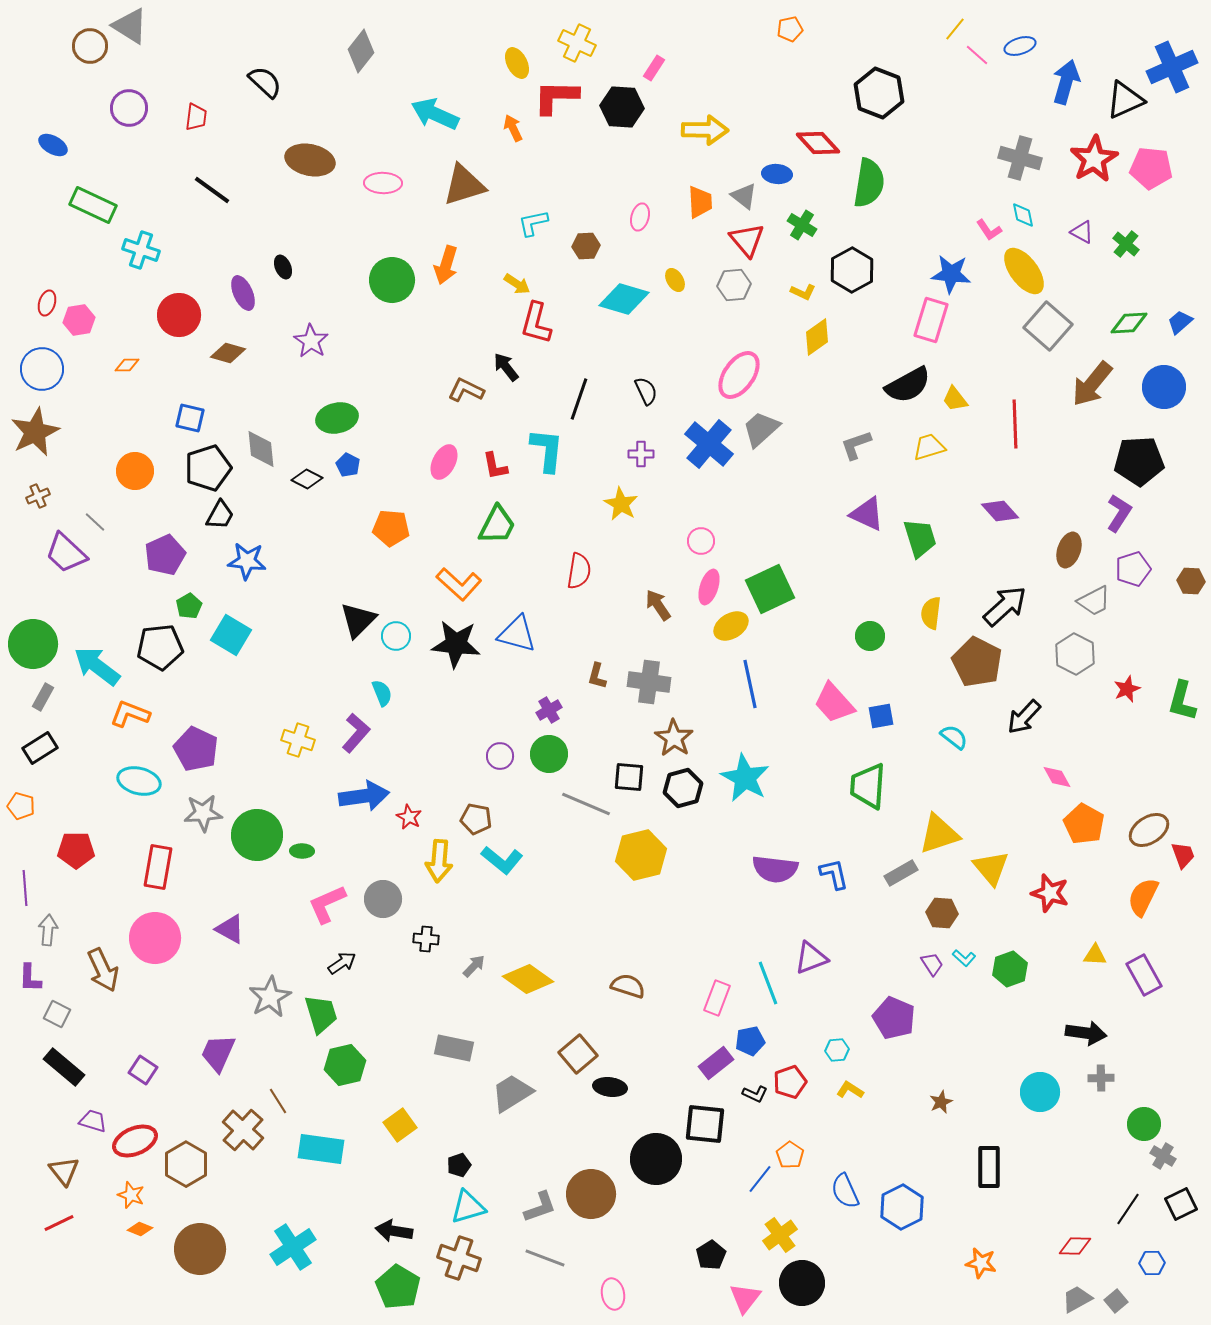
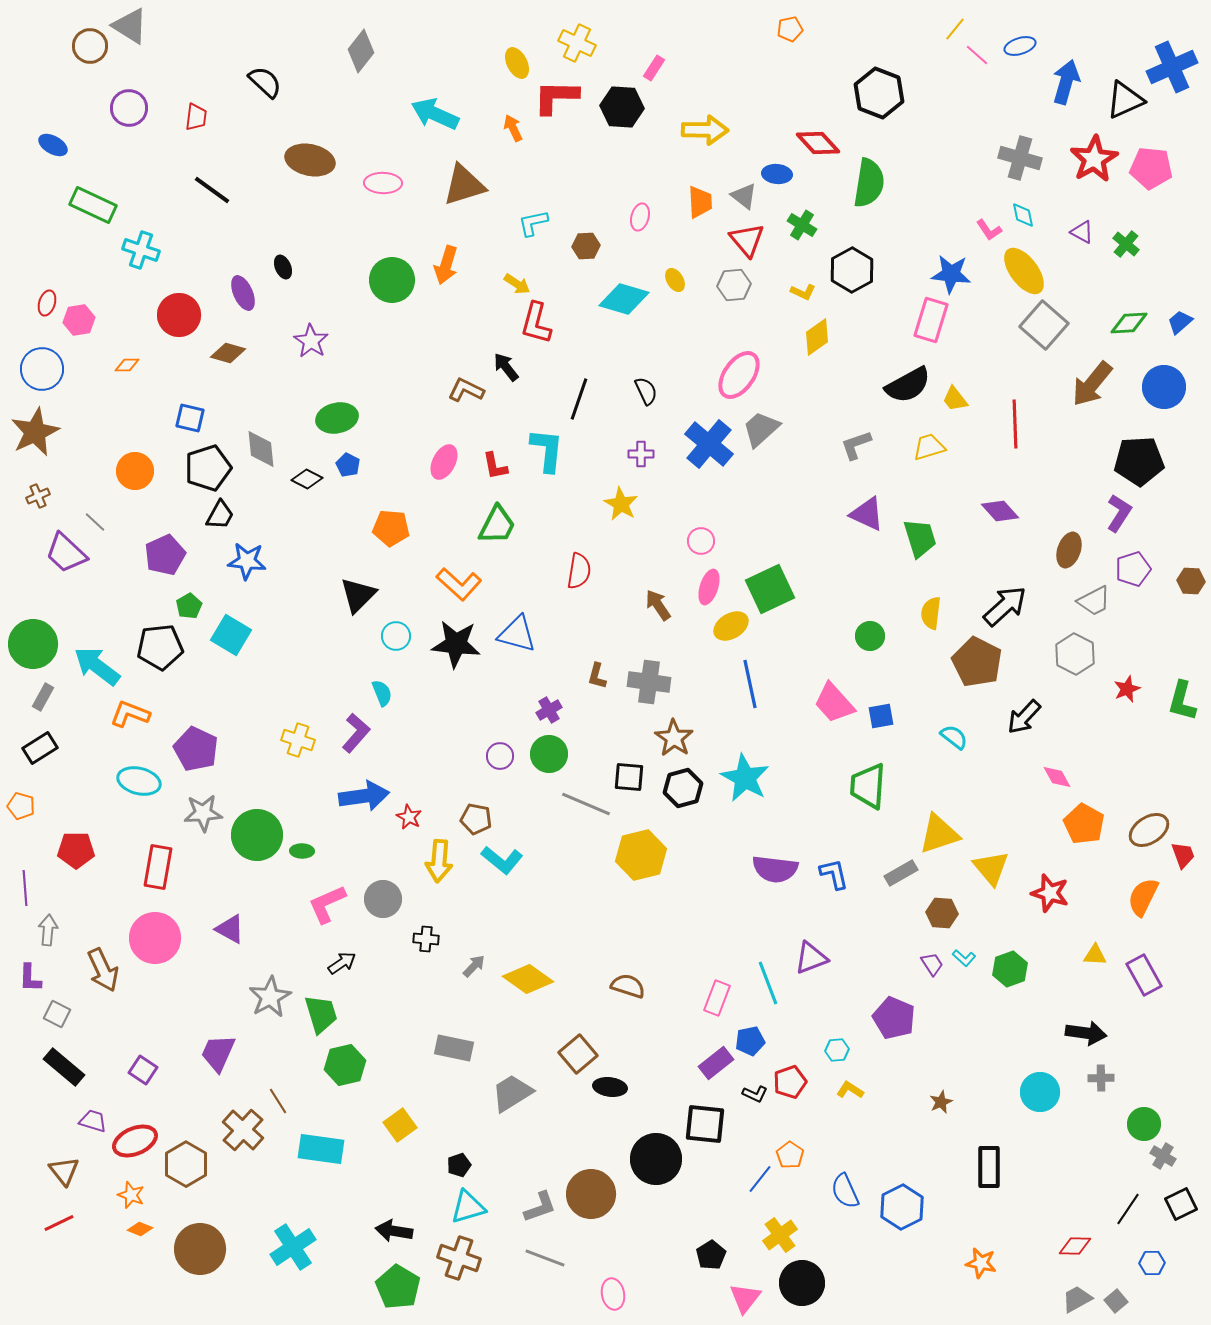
gray square at (1048, 326): moved 4 px left, 1 px up
black triangle at (358, 620): moved 25 px up
